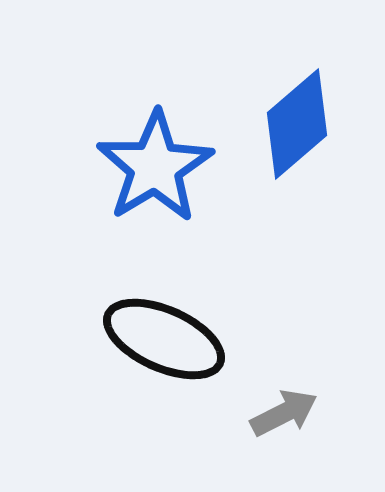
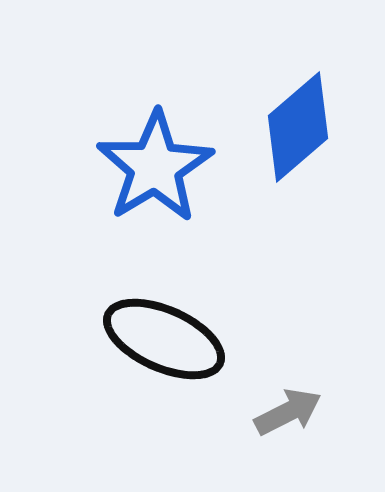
blue diamond: moved 1 px right, 3 px down
gray arrow: moved 4 px right, 1 px up
